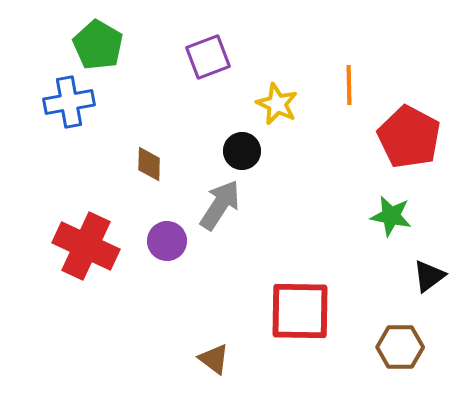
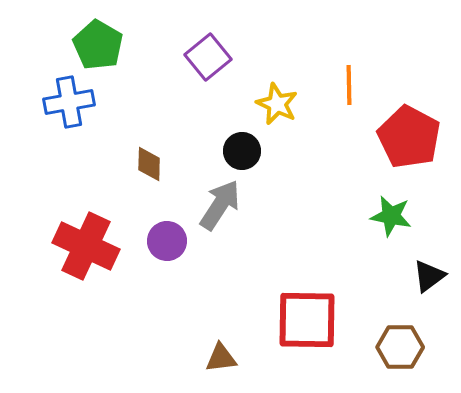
purple square: rotated 18 degrees counterclockwise
red square: moved 7 px right, 9 px down
brown triangle: moved 7 px right, 1 px up; rotated 44 degrees counterclockwise
